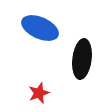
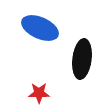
red star: rotated 20 degrees clockwise
